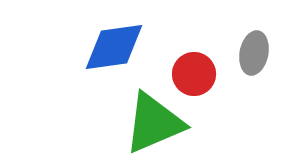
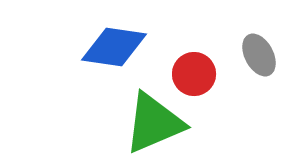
blue diamond: rotated 16 degrees clockwise
gray ellipse: moved 5 px right, 2 px down; rotated 39 degrees counterclockwise
